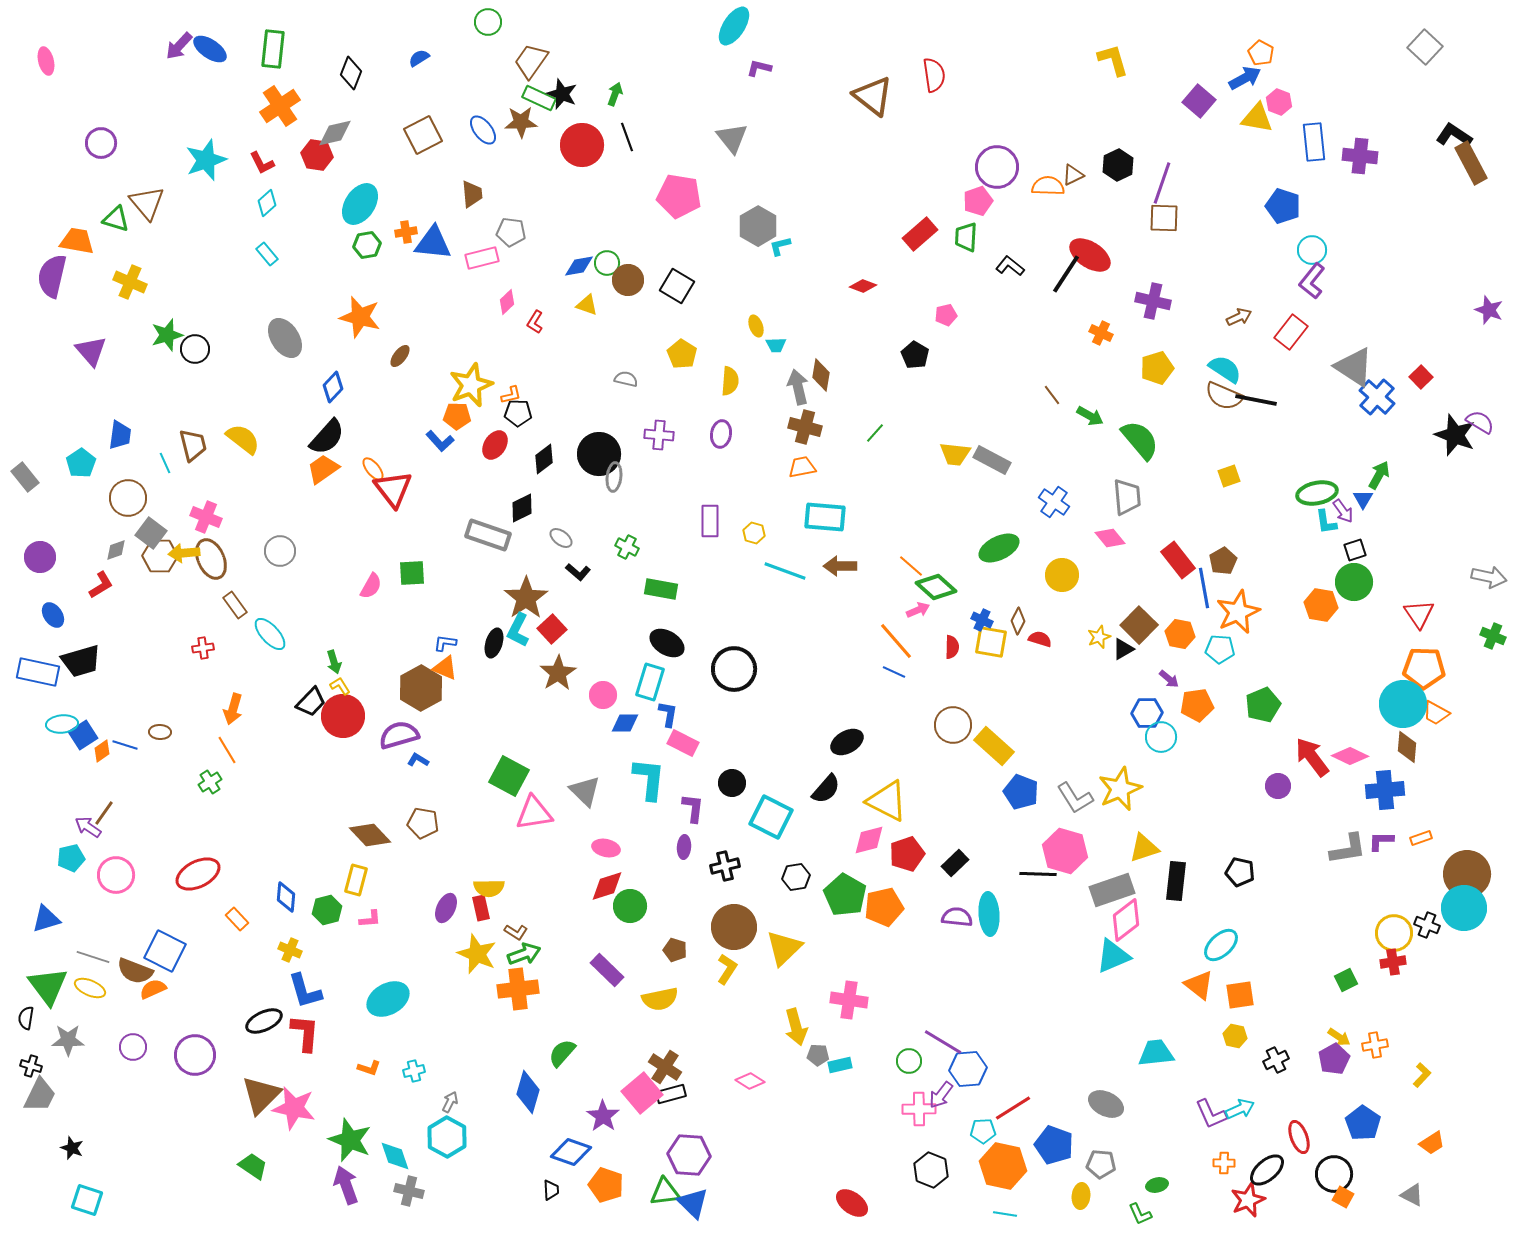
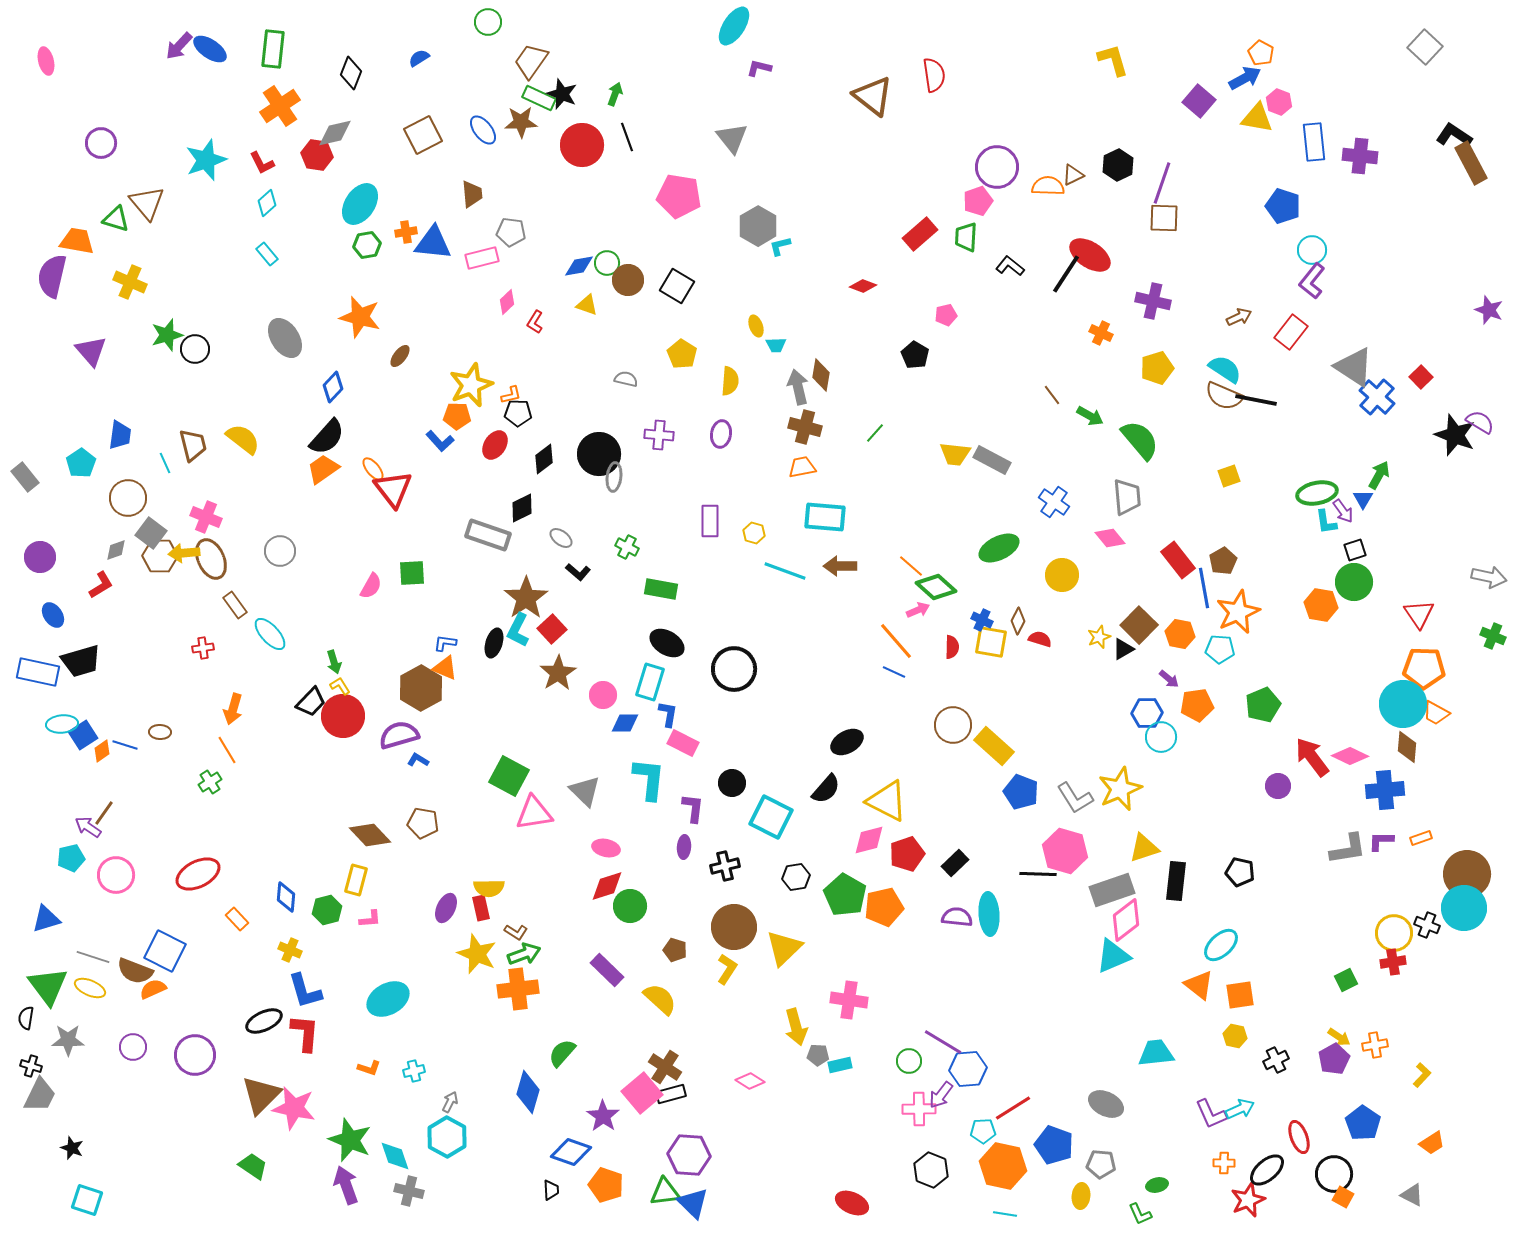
yellow semicircle at (660, 999): rotated 126 degrees counterclockwise
red ellipse at (852, 1203): rotated 12 degrees counterclockwise
